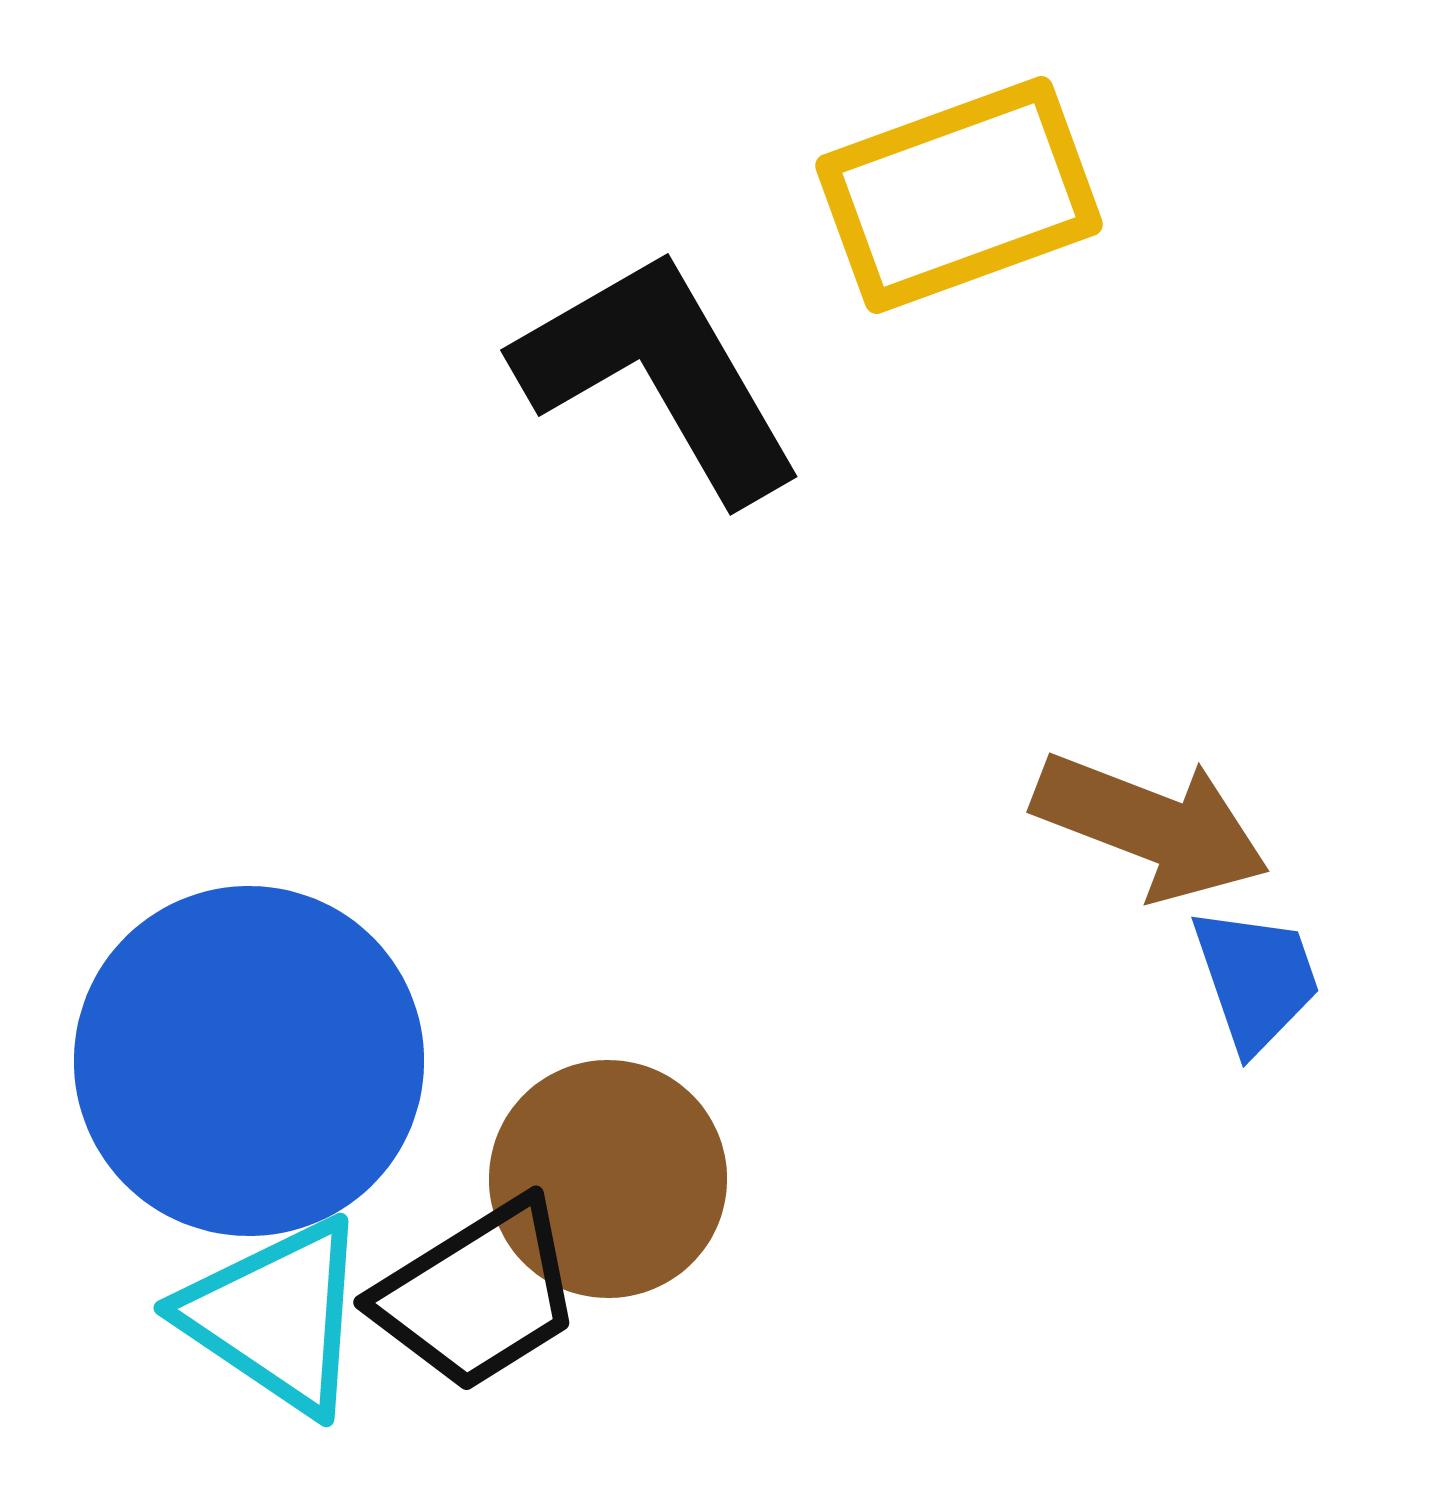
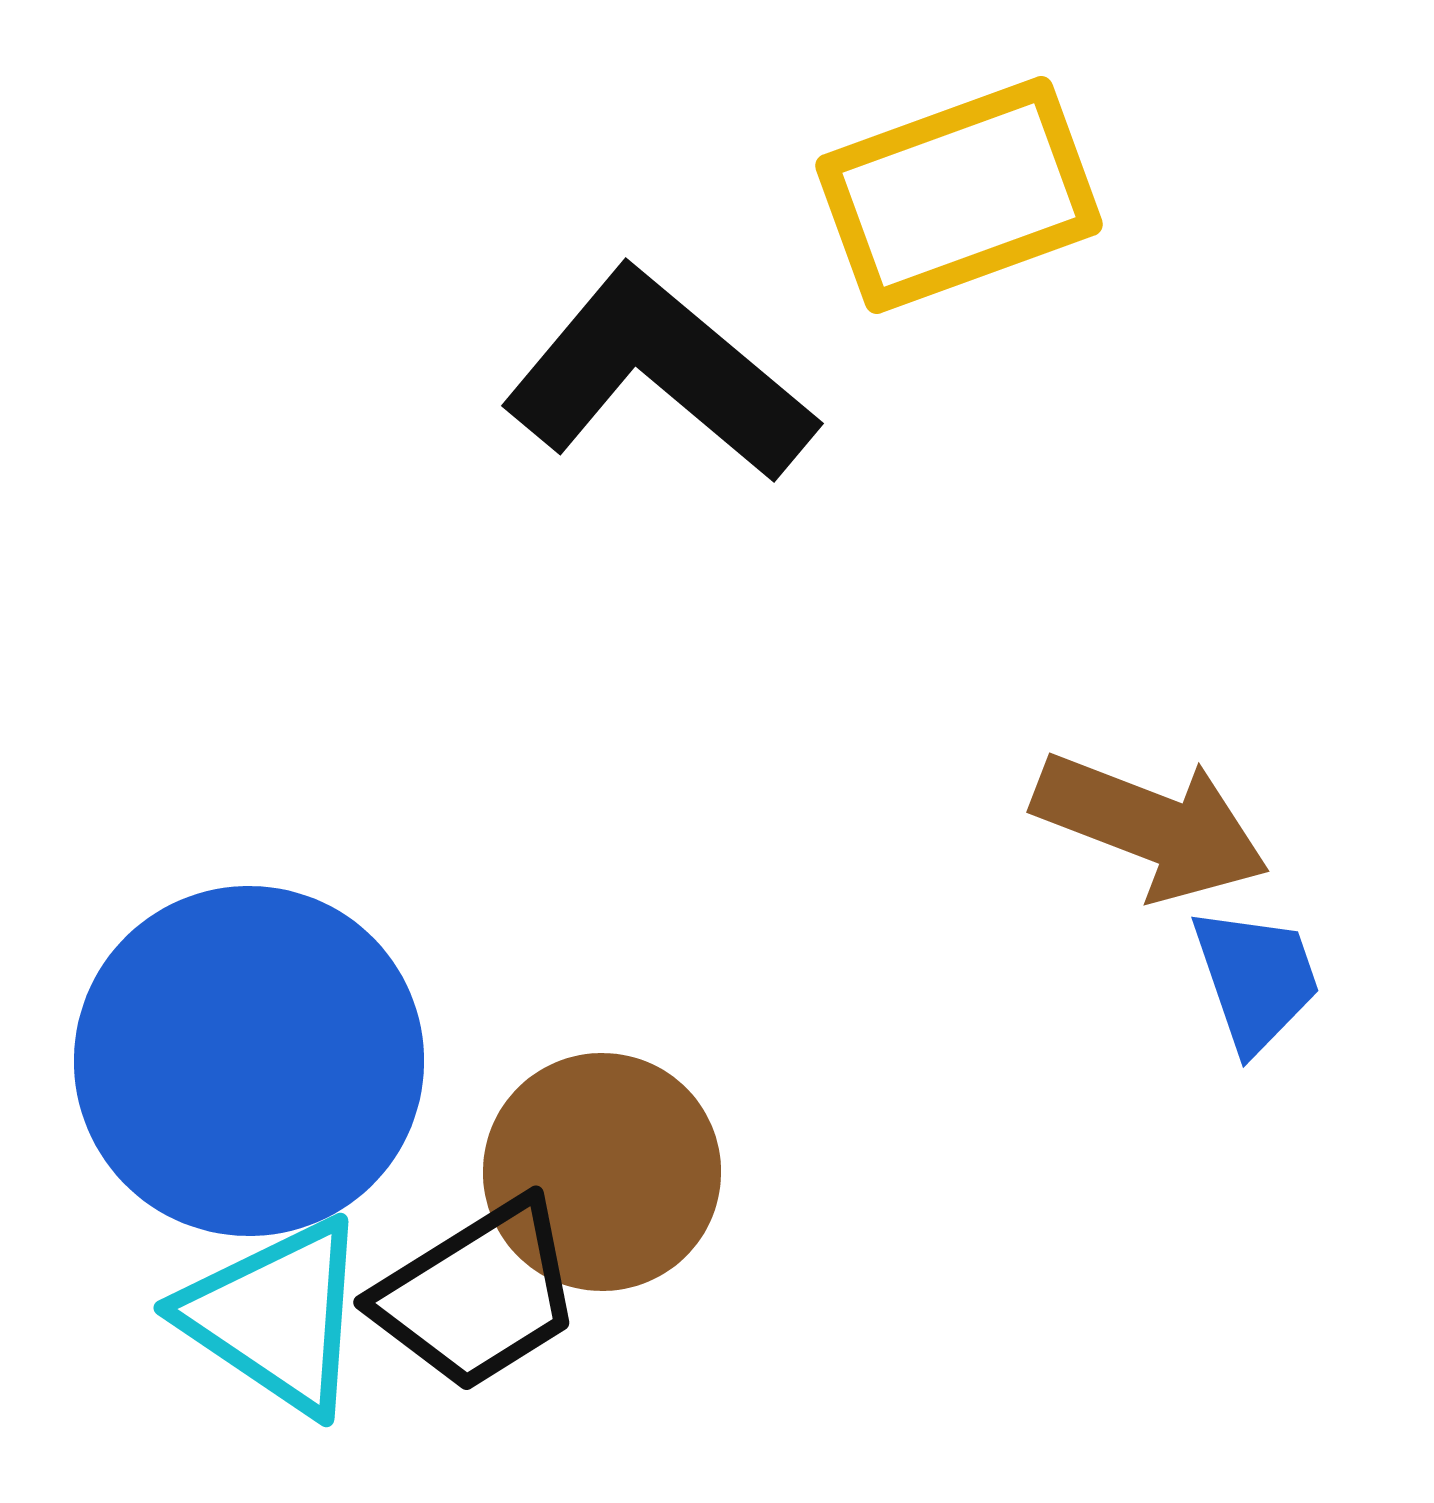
black L-shape: rotated 20 degrees counterclockwise
brown circle: moved 6 px left, 7 px up
